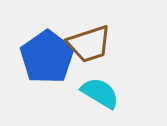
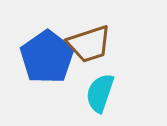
cyan semicircle: rotated 102 degrees counterclockwise
